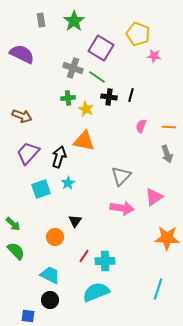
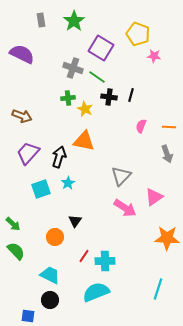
yellow star: moved 1 px left
pink arrow: moved 3 px right; rotated 25 degrees clockwise
